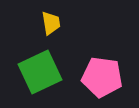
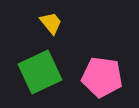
yellow trapezoid: rotated 30 degrees counterclockwise
